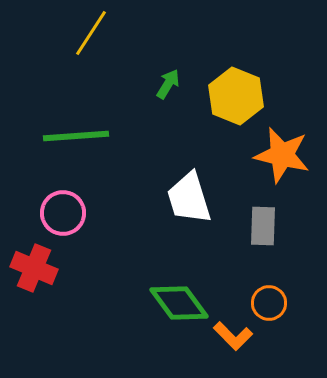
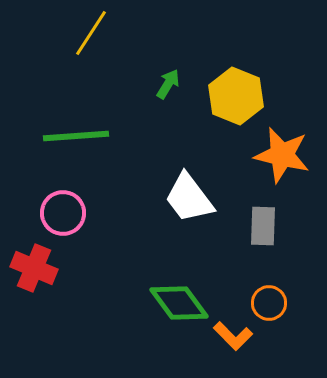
white trapezoid: rotated 20 degrees counterclockwise
